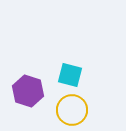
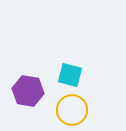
purple hexagon: rotated 8 degrees counterclockwise
